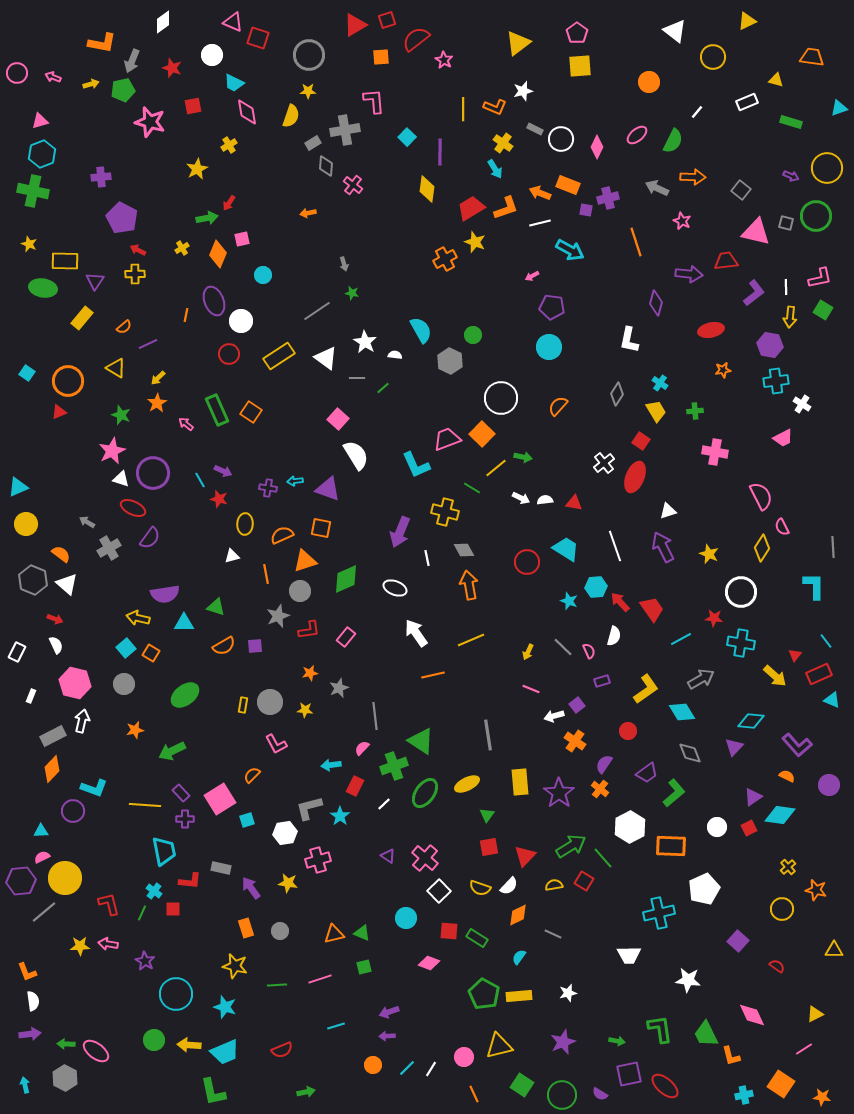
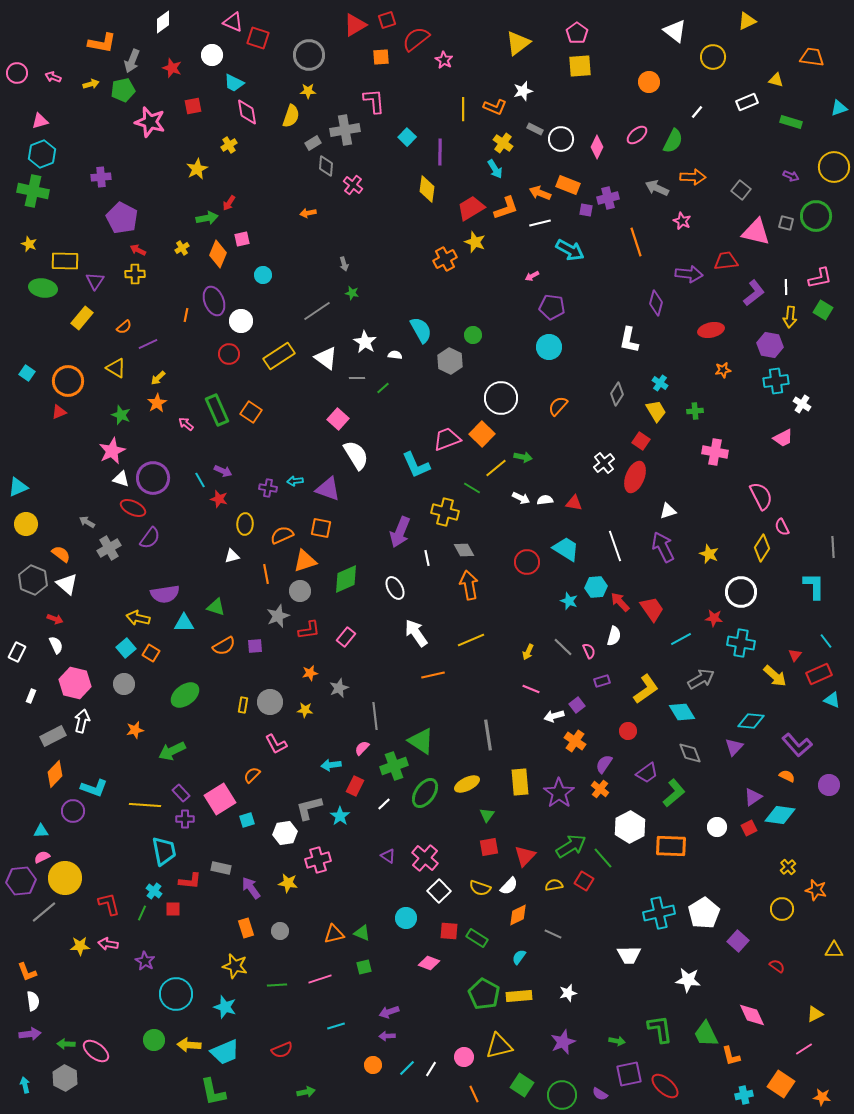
yellow circle at (827, 168): moved 7 px right, 1 px up
purple circle at (153, 473): moved 5 px down
white ellipse at (395, 588): rotated 40 degrees clockwise
orange diamond at (52, 769): moved 3 px right, 5 px down
white pentagon at (704, 889): moved 24 px down; rotated 8 degrees counterclockwise
